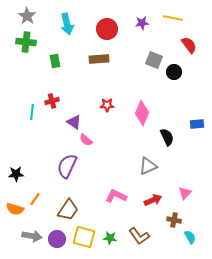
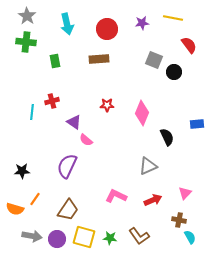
black star: moved 6 px right, 3 px up
brown cross: moved 5 px right
